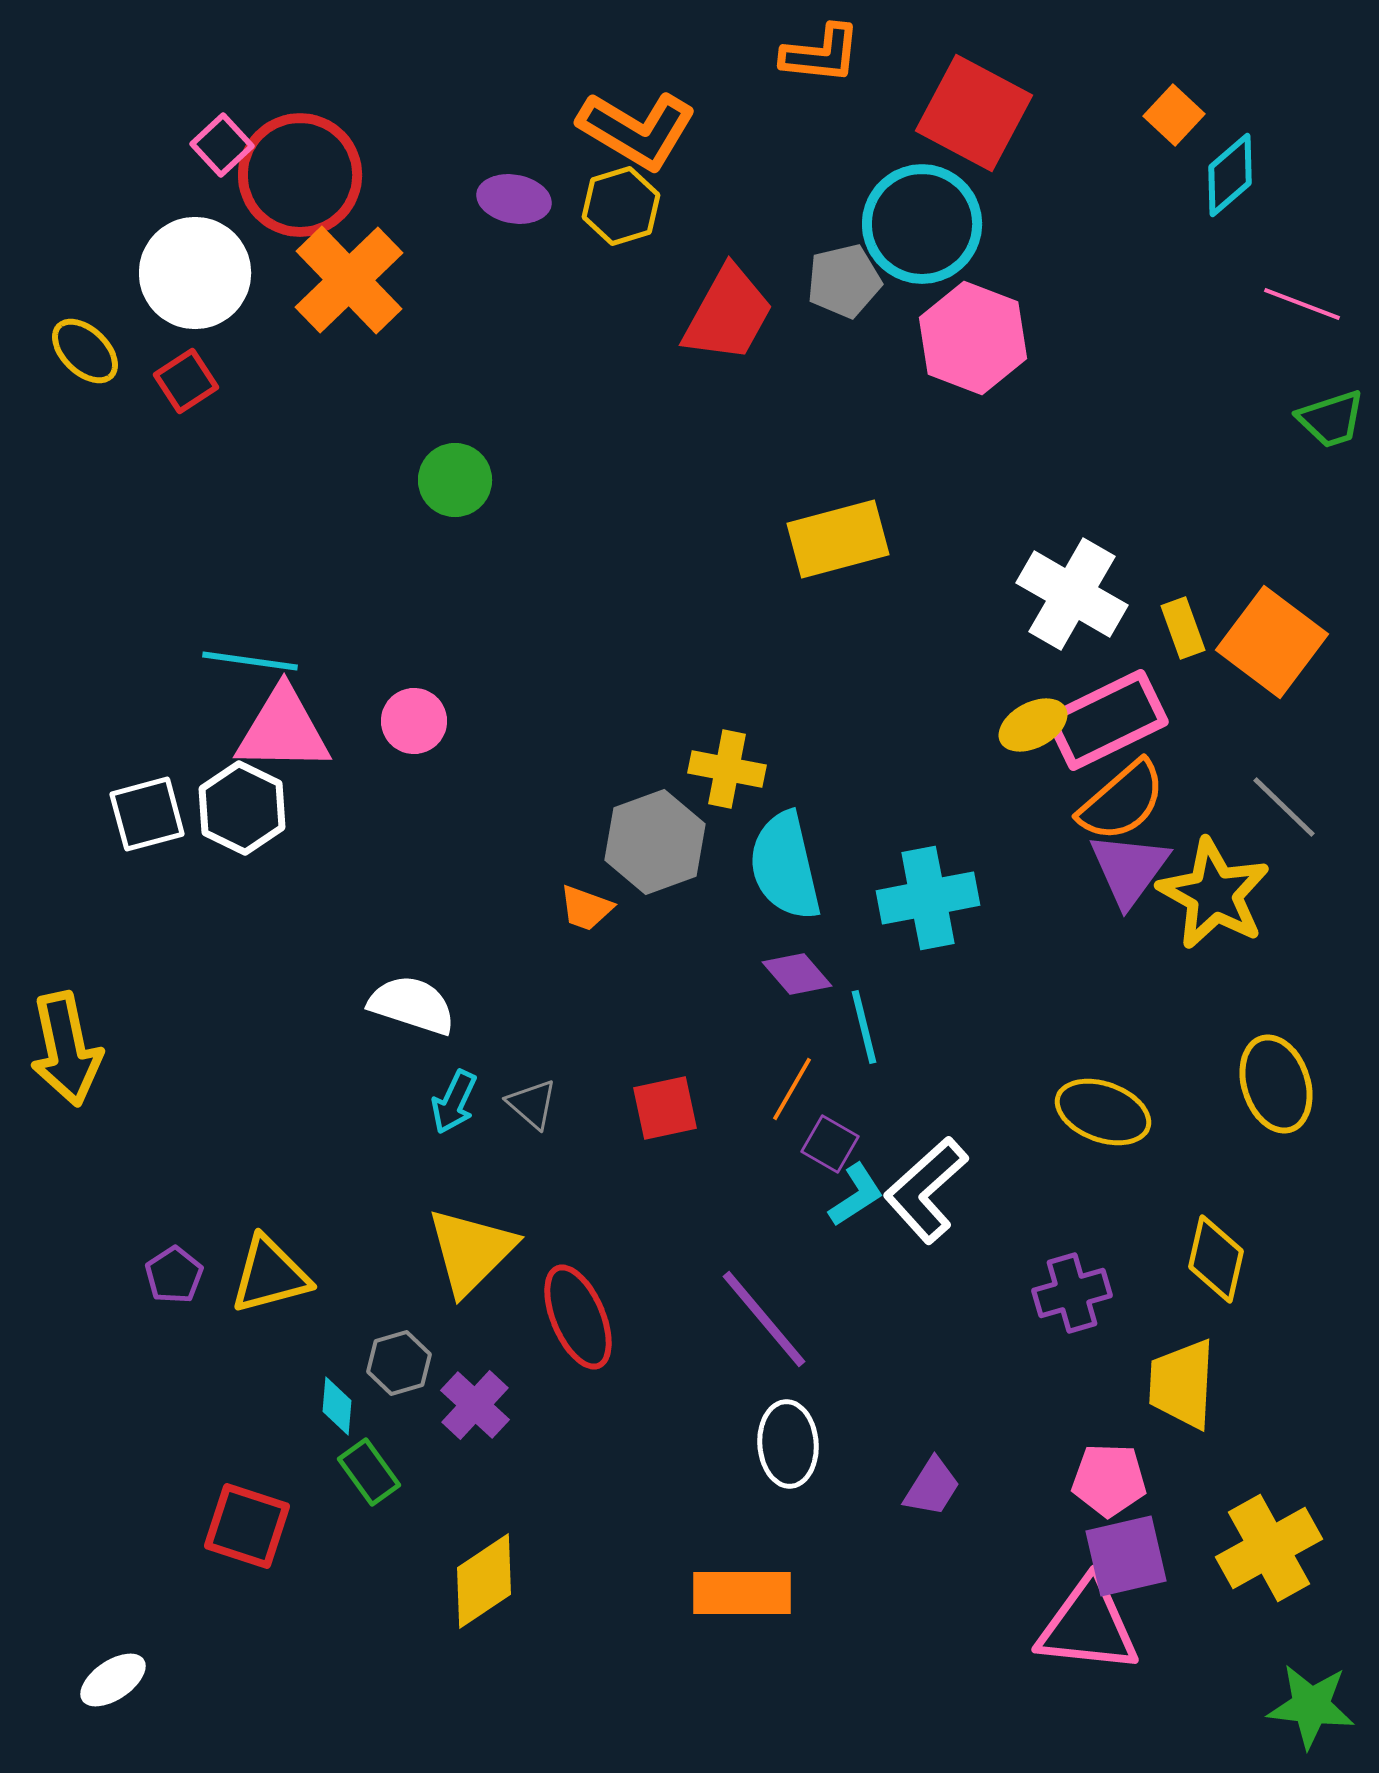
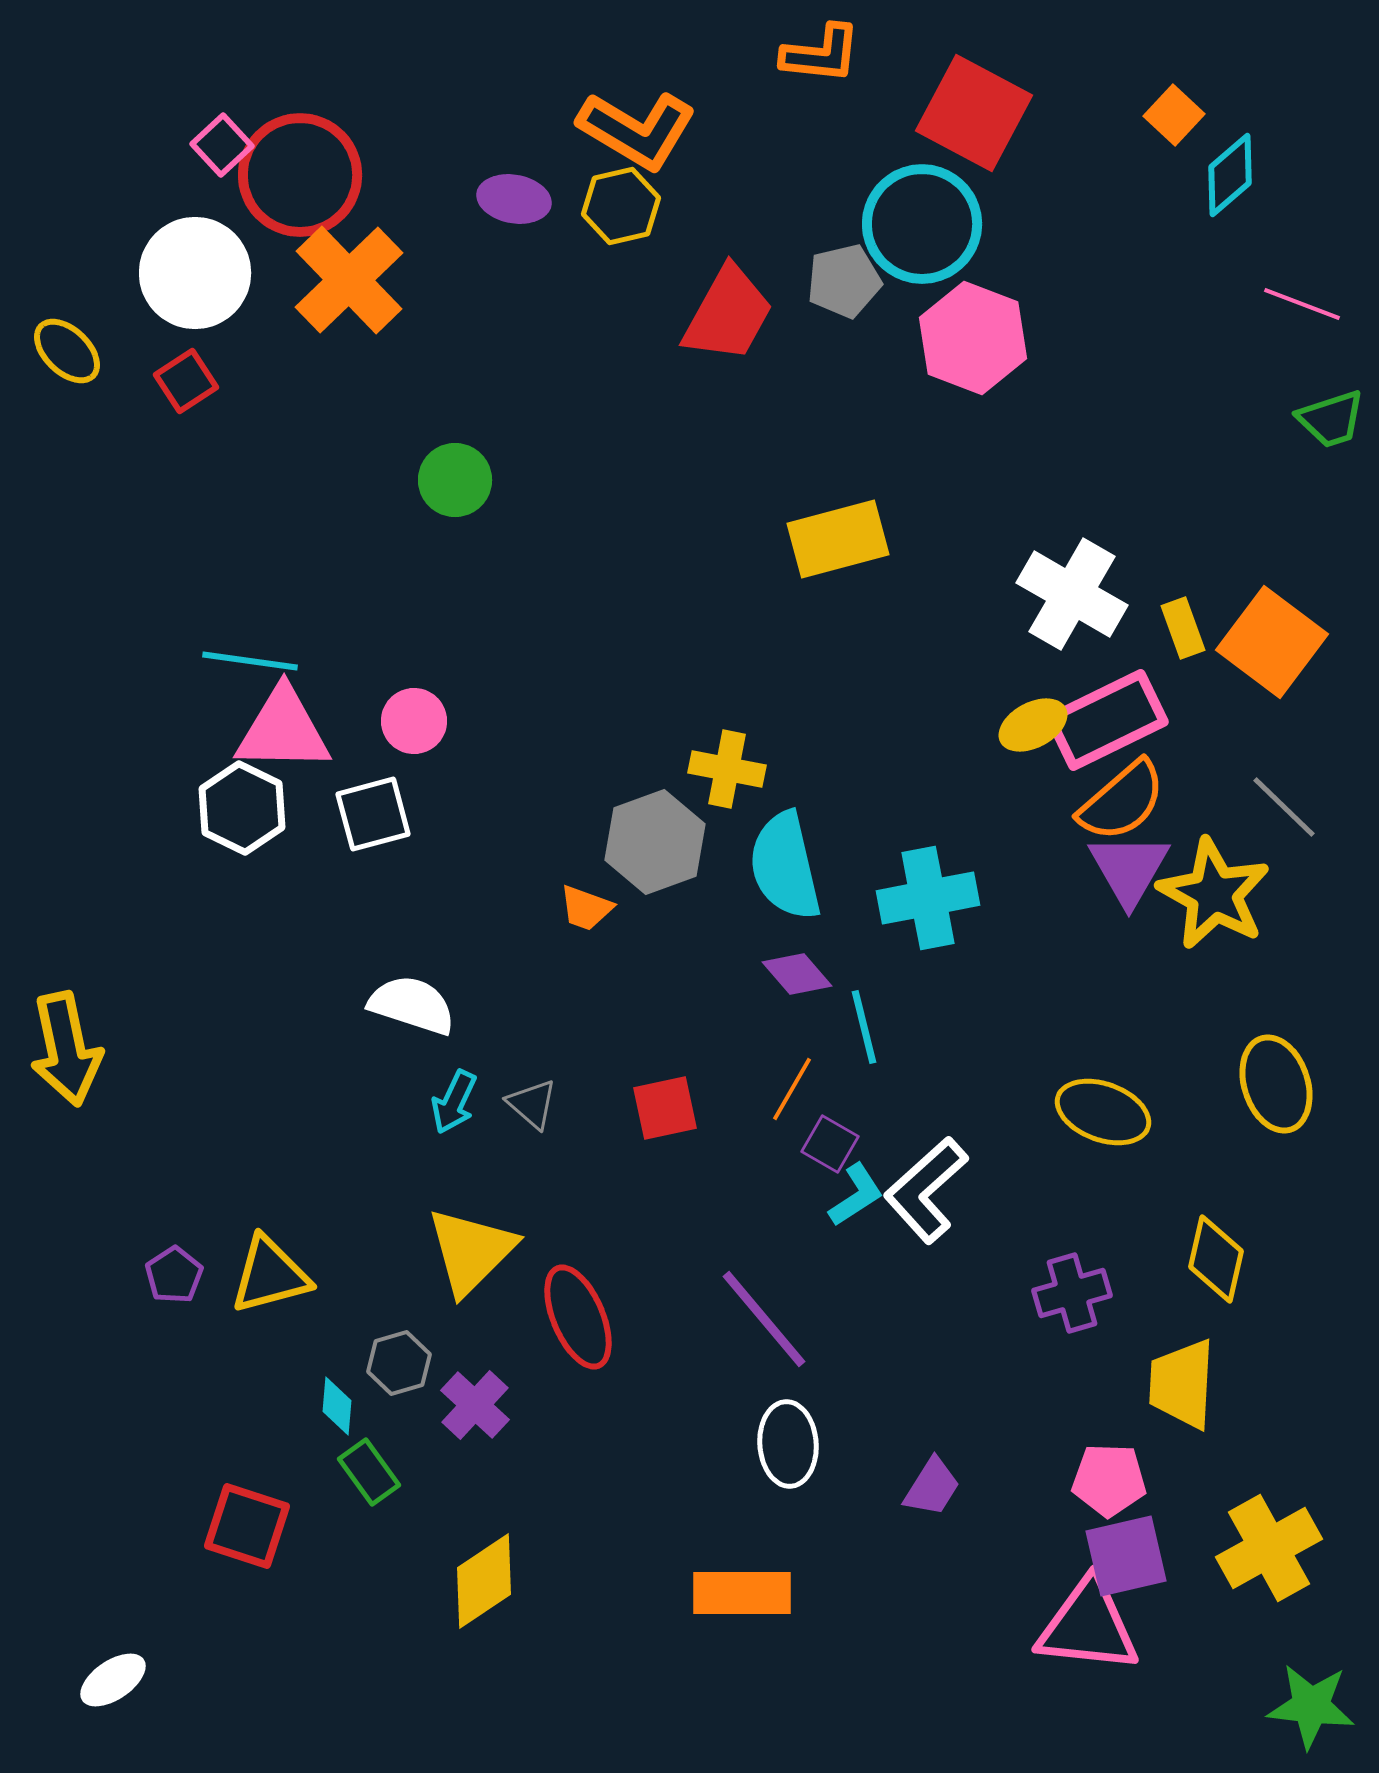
yellow hexagon at (621, 206): rotated 4 degrees clockwise
yellow ellipse at (85, 351): moved 18 px left
white square at (147, 814): moved 226 px right
purple triangle at (1129, 869): rotated 6 degrees counterclockwise
